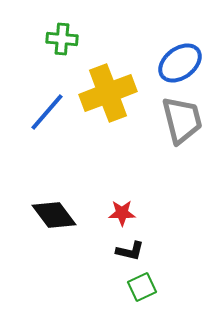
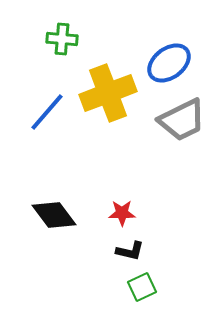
blue ellipse: moved 11 px left
gray trapezoid: rotated 78 degrees clockwise
